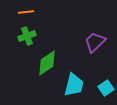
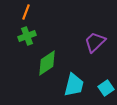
orange line: rotated 63 degrees counterclockwise
